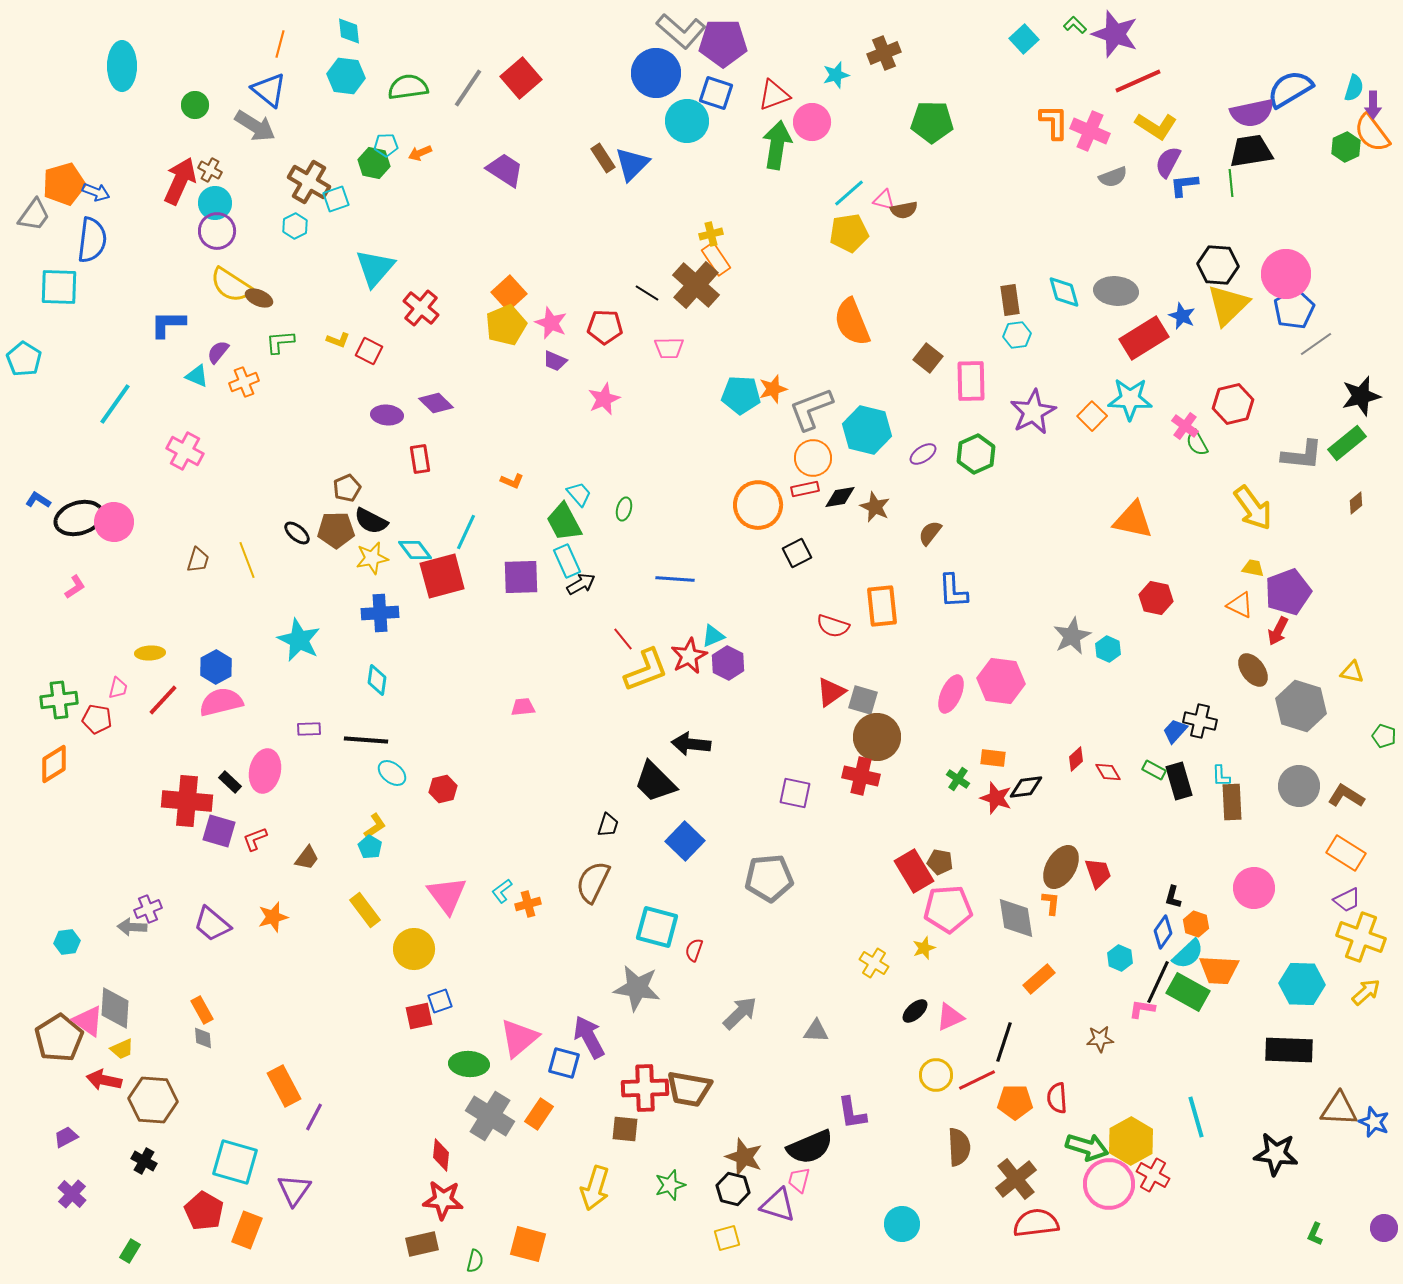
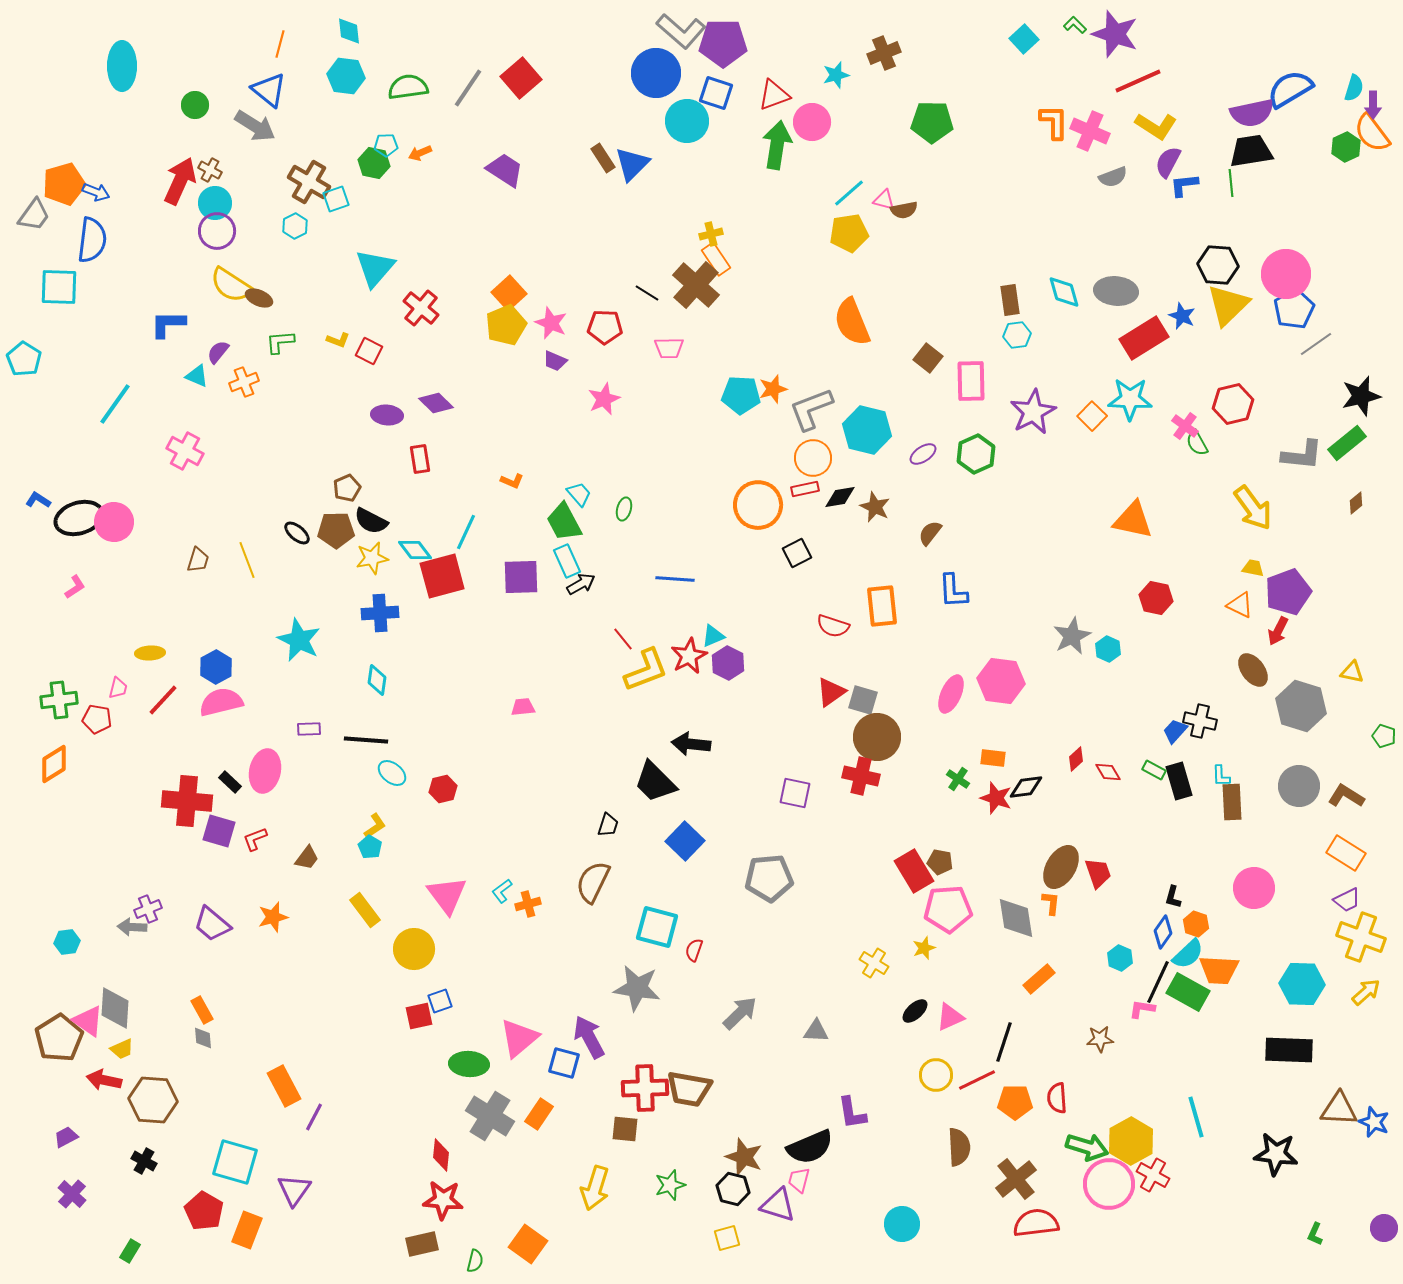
orange square at (528, 1244): rotated 21 degrees clockwise
